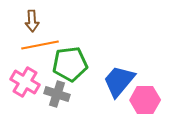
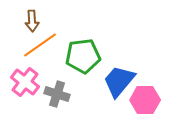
orange line: rotated 24 degrees counterclockwise
green pentagon: moved 13 px right, 8 px up
pink cross: rotated 8 degrees clockwise
